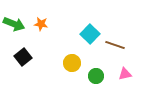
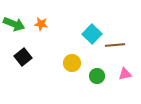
cyan square: moved 2 px right
brown line: rotated 24 degrees counterclockwise
green circle: moved 1 px right
